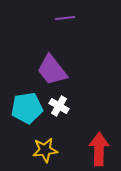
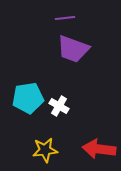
purple trapezoid: moved 21 px right, 21 px up; rotated 32 degrees counterclockwise
cyan pentagon: moved 1 px right, 10 px up
red arrow: rotated 84 degrees counterclockwise
